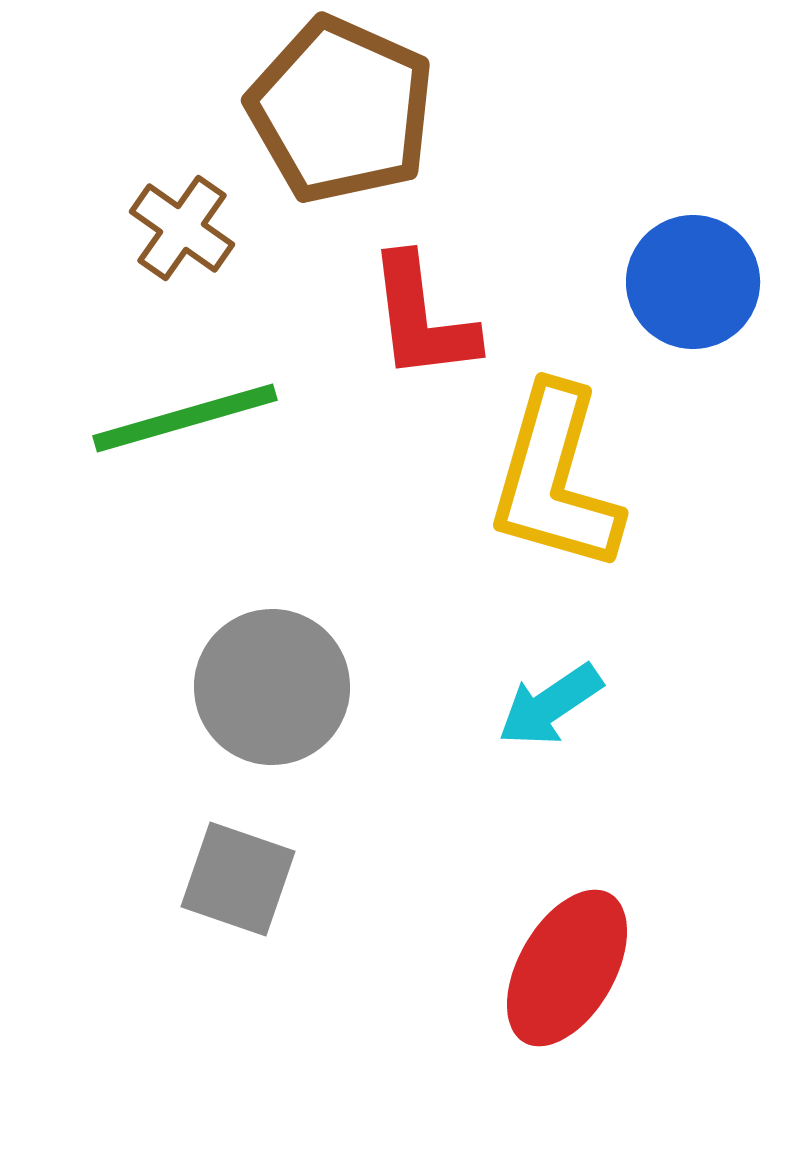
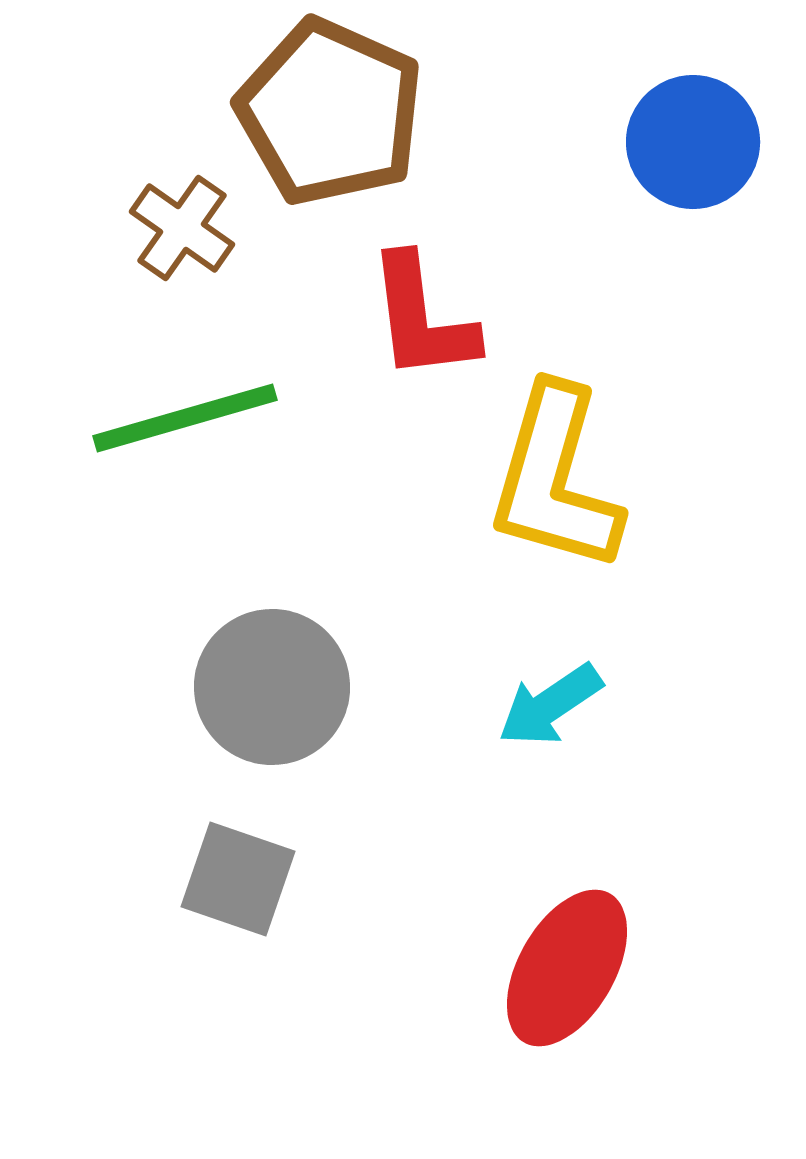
brown pentagon: moved 11 px left, 2 px down
blue circle: moved 140 px up
